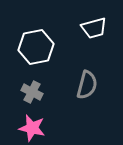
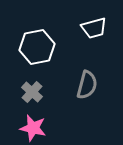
white hexagon: moved 1 px right
gray cross: rotated 15 degrees clockwise
pink star: moved 1 px right
